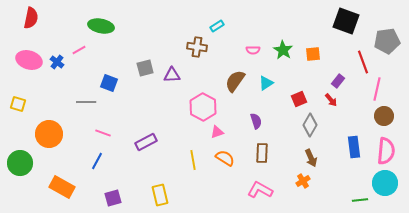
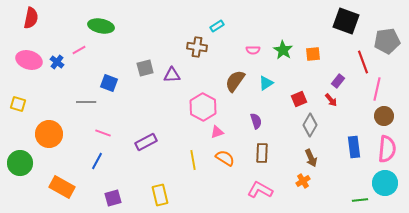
pink semicircle at (386, 151): moved 1 px right, 2 px up
